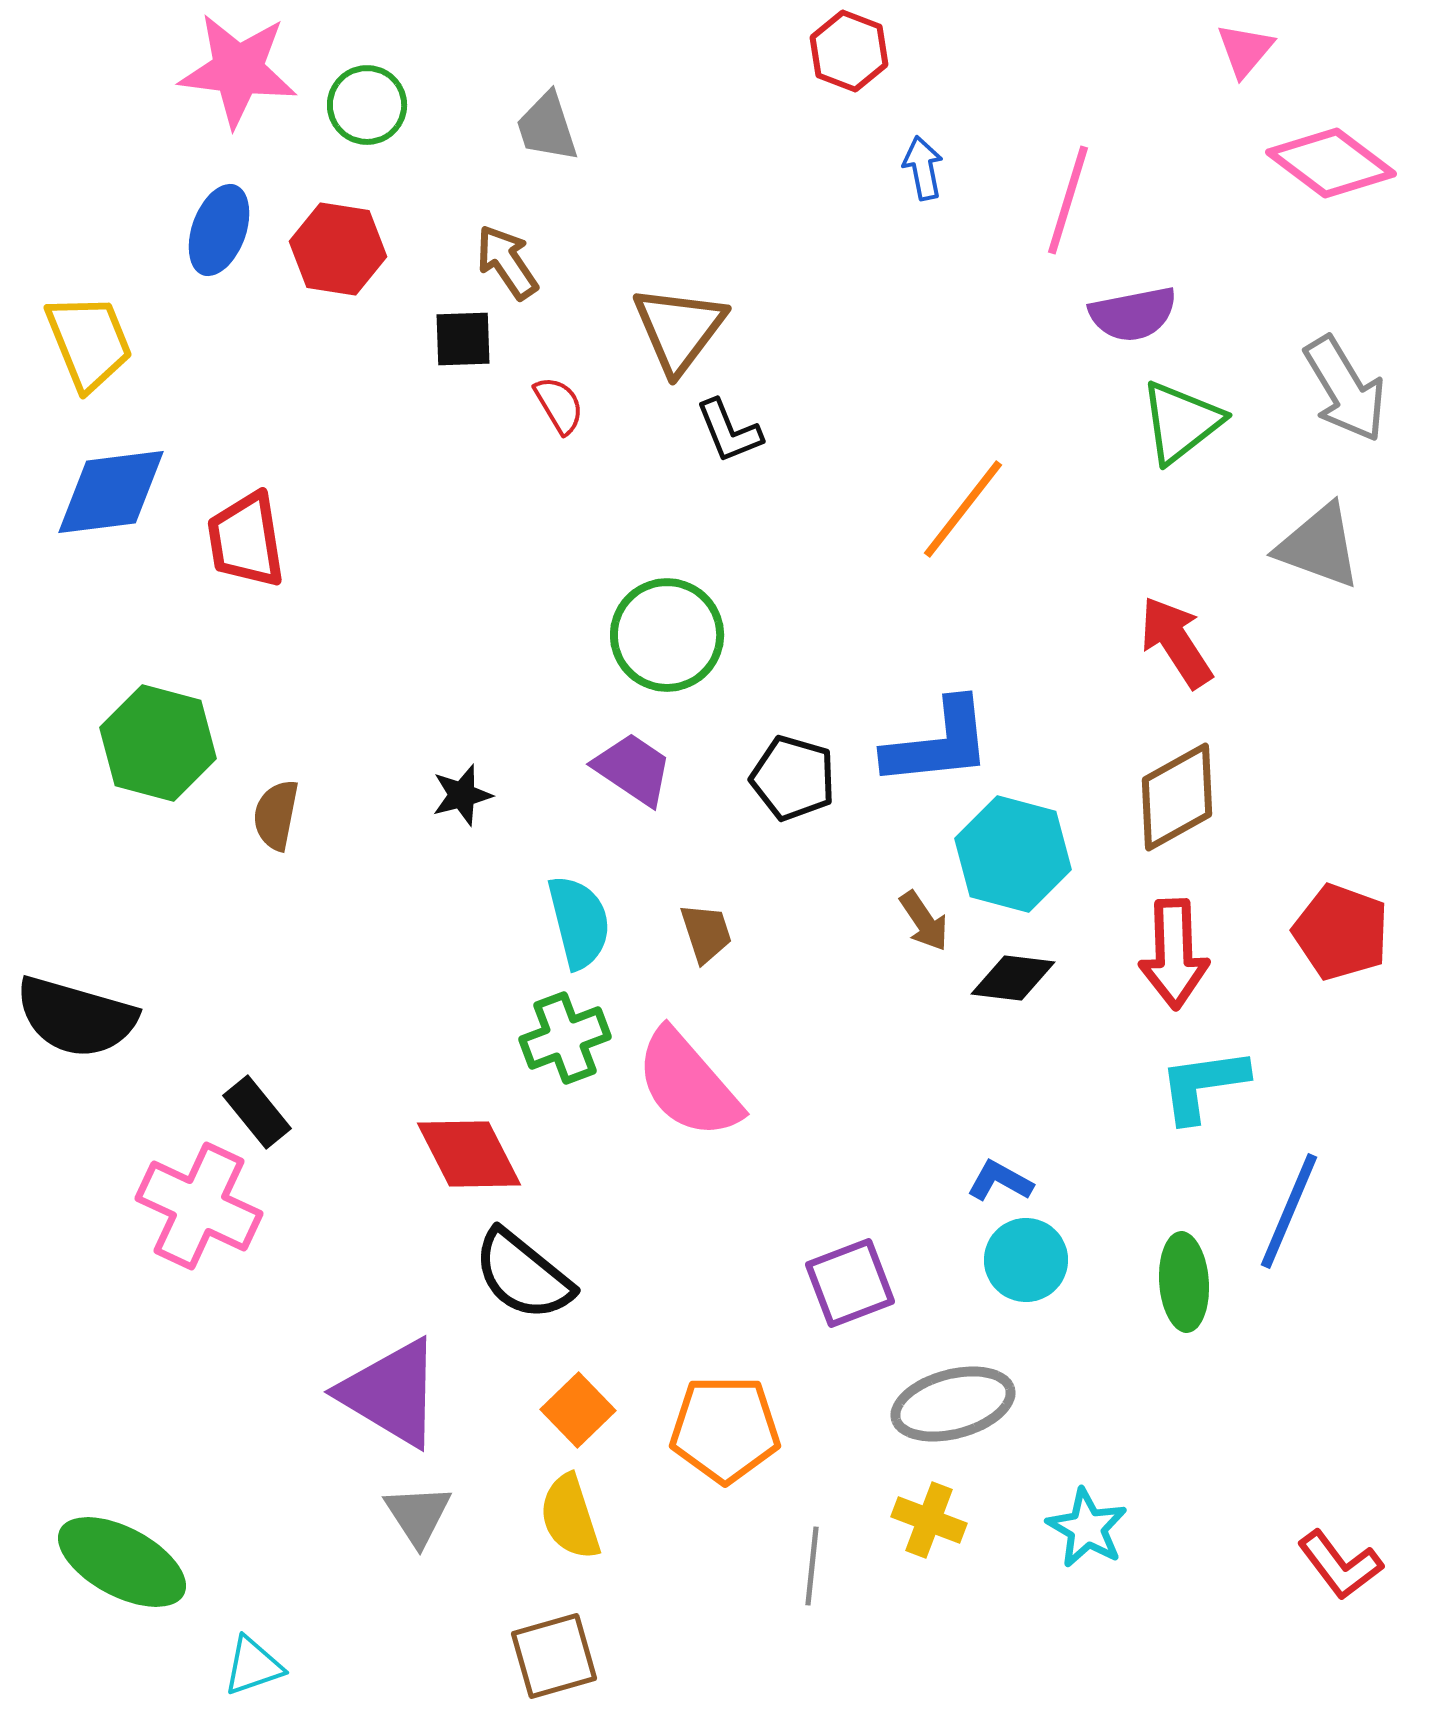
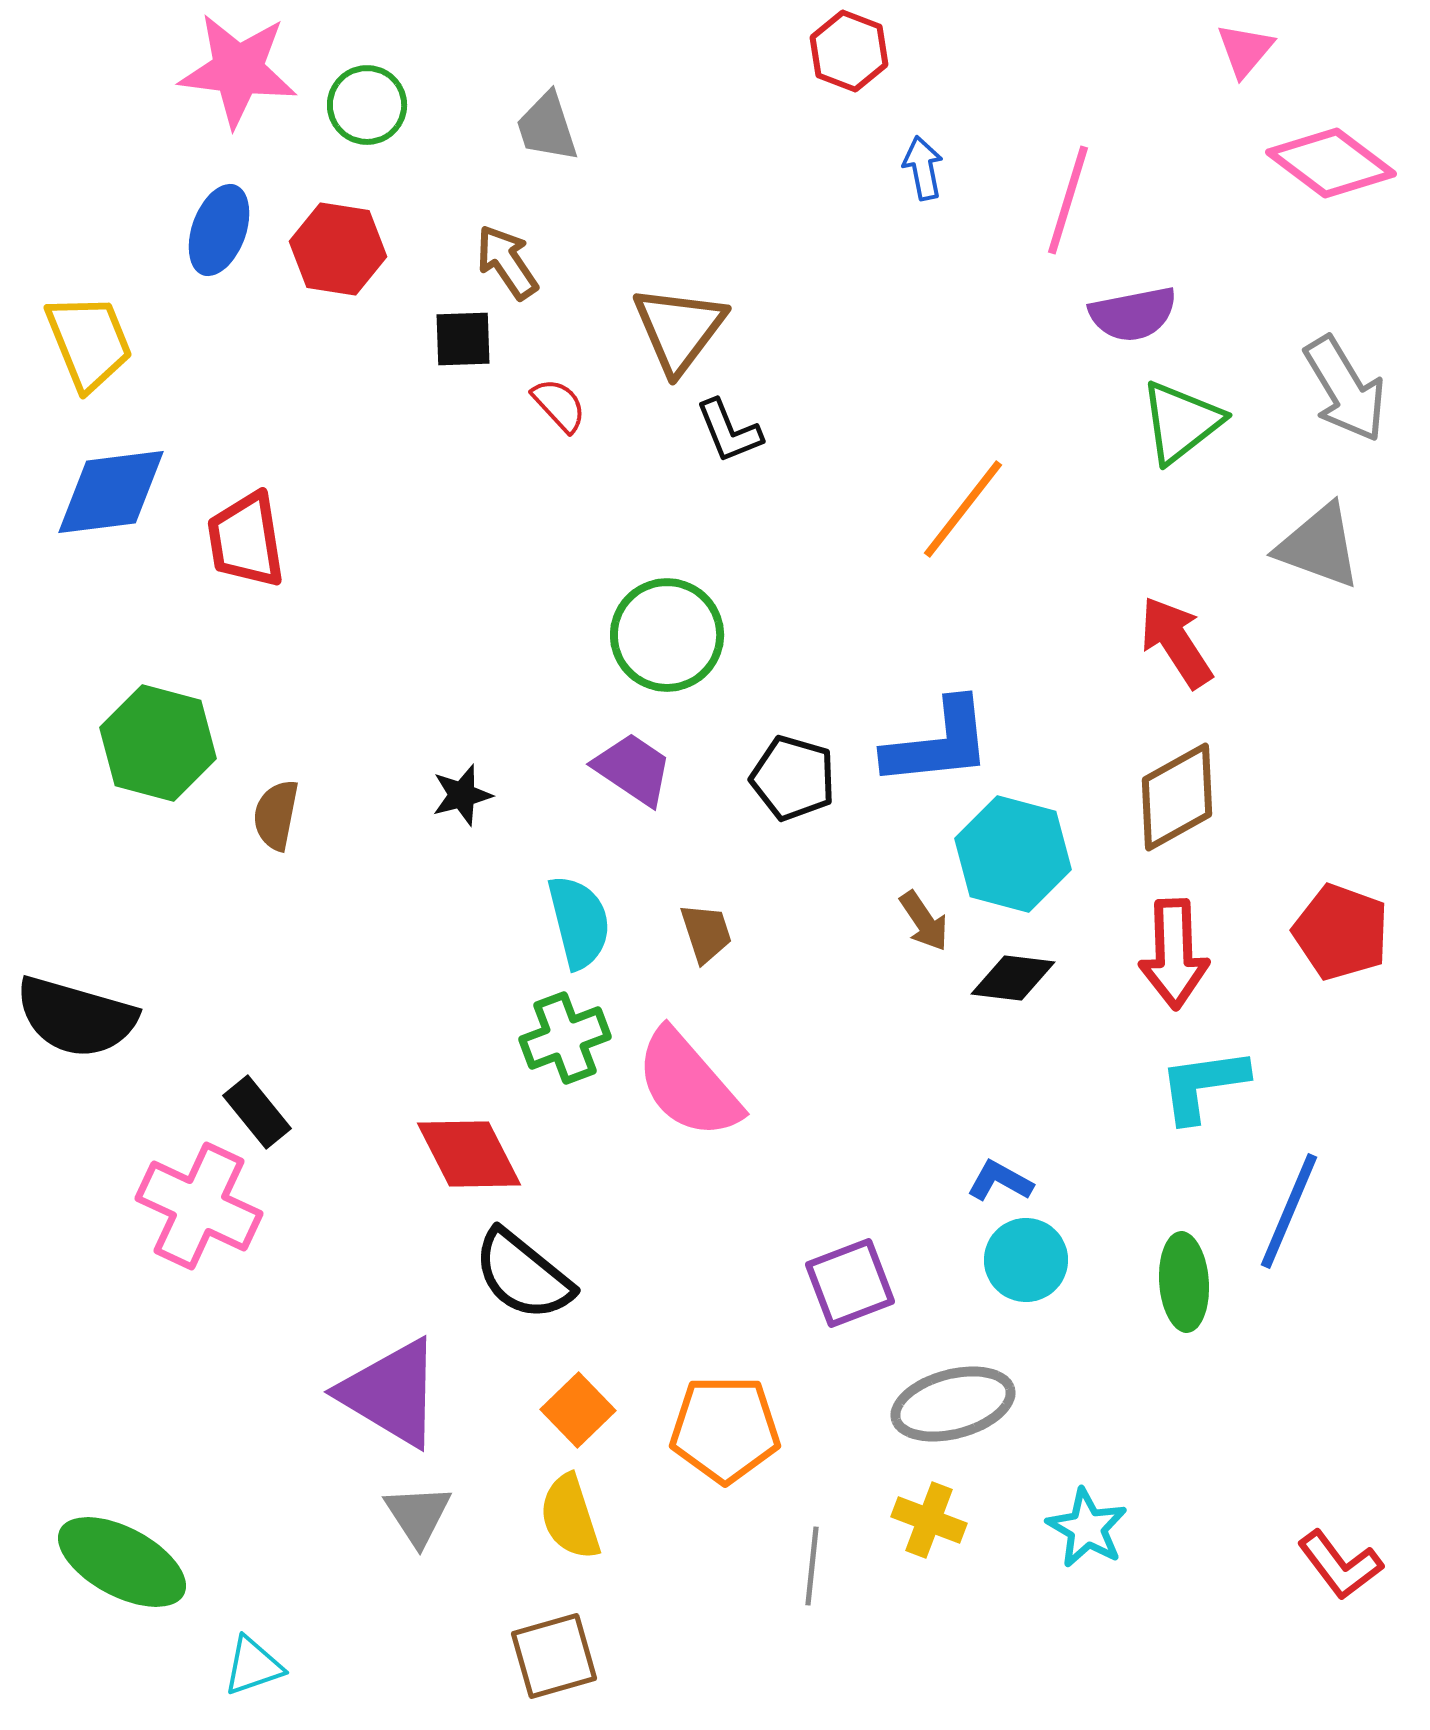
red semicircle at (559, 405): rotated 12 degrees counterclockwise
